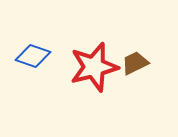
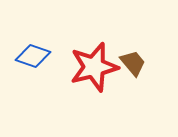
brown trapezoid: moved 2 px left; rotated 76 degrees clockwise
